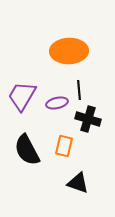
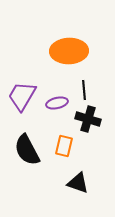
black line: moved 5 px right
